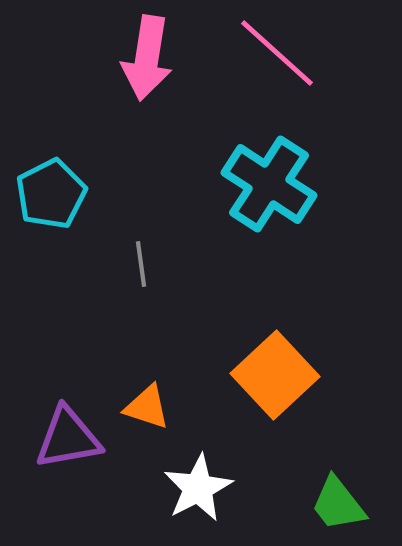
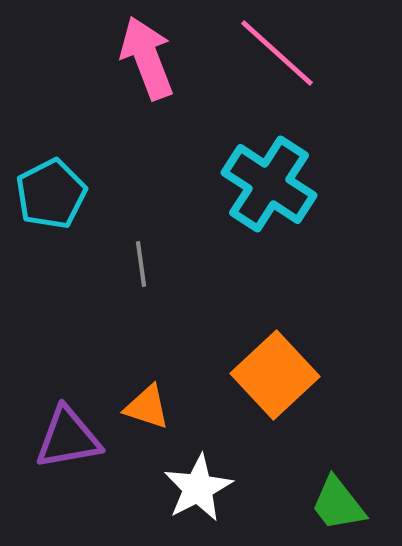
pink arrow: rotated 150 degrees clockwise
